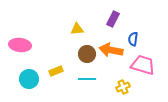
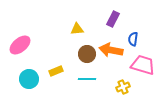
pink ellipse: rotated 45 degrees counterclockwise
